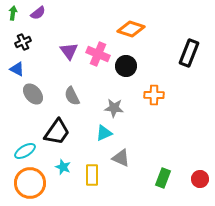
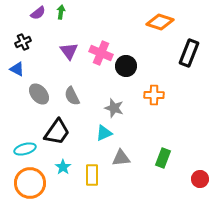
green arrow: moved 48 px right, 1 px up
orange diamond: moved 29 px right, 7 px up
pink cross: moved 3 px right, 1 px up
gray ellipse: moved 6 px right
gray star: rotated 12 degrees clockwise
cyan ellipse: moved 2 px up; rotated 15 degrees clockwise
gray triangle: rotated 30 degrees counterclockwise
cyan star: rotated 14 degrees clockwise
green rectangle: moved 20 px up
